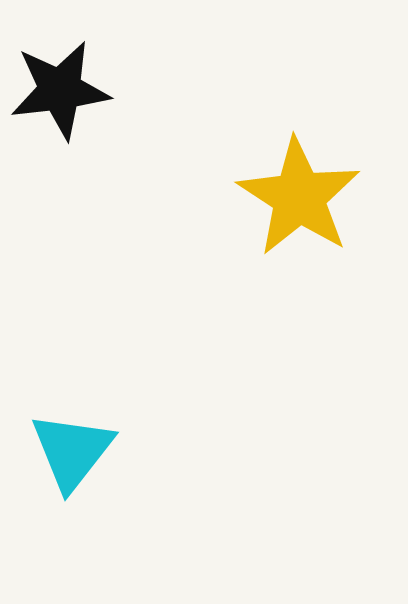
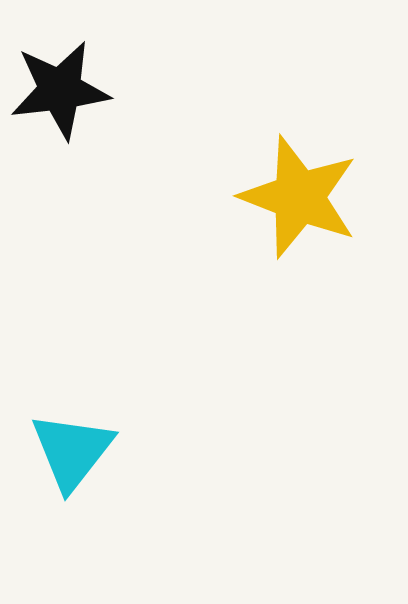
yellow star: rotated 12 degrees counterclockwise
